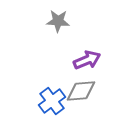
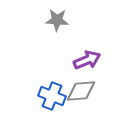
gray star: moved 1 px left, 1 px up
blue cross: moved 5 px up; rotated 32 degrees counterclockwise
